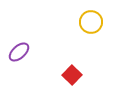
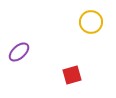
red square: rotated 30 degrees clockwise
